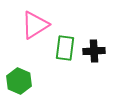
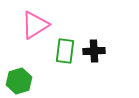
green rectangle: moved 3 px down
green hexagon: rotated 20 degrees clockwise
